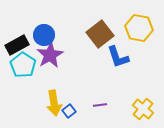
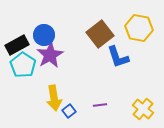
yellow arrow: moved 5 px up
